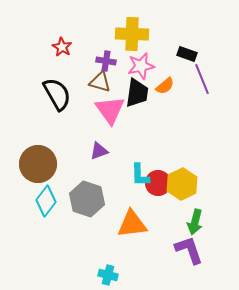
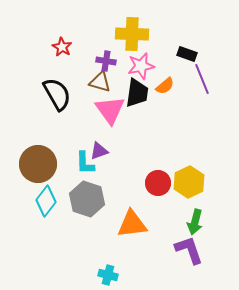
cyan L-shape: moved 55 px left, 12 px up
yellow hexagon: moved 7 px right, 2 px up
